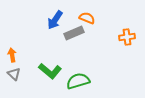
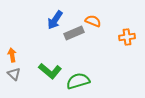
orange semicircle: moved 6 px right, 3 px down
